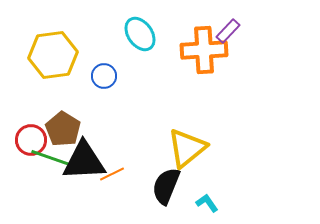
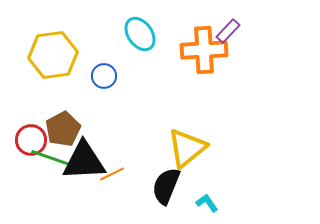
brown pentagon: rotated 12 degrees clockwise
